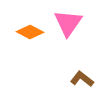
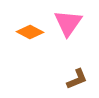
brown L-shape: moved 5 px left; rotated 120 degrees clockwise
